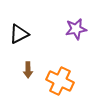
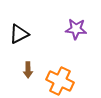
purple star: rotated 15 degrees clockwise
